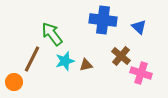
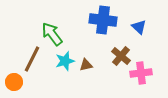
pink cross: rotated 25 degrees counterclockwise
